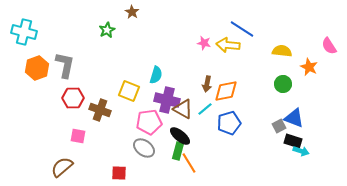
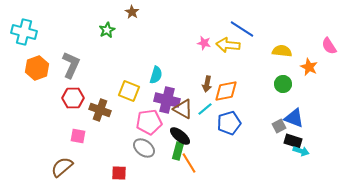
gray L-shape: moved 6 px right; rotated 12 degrees clockwise
